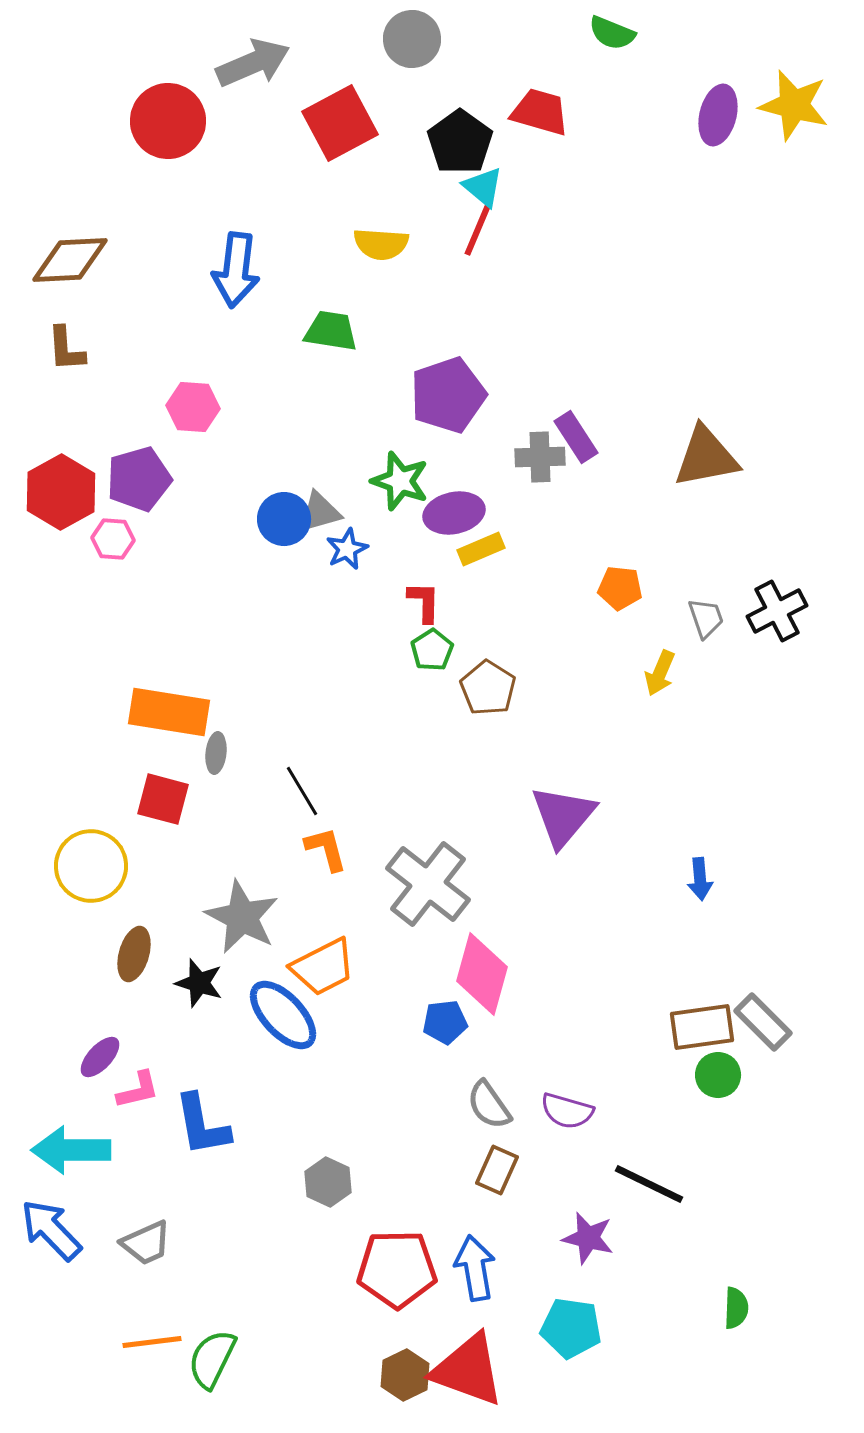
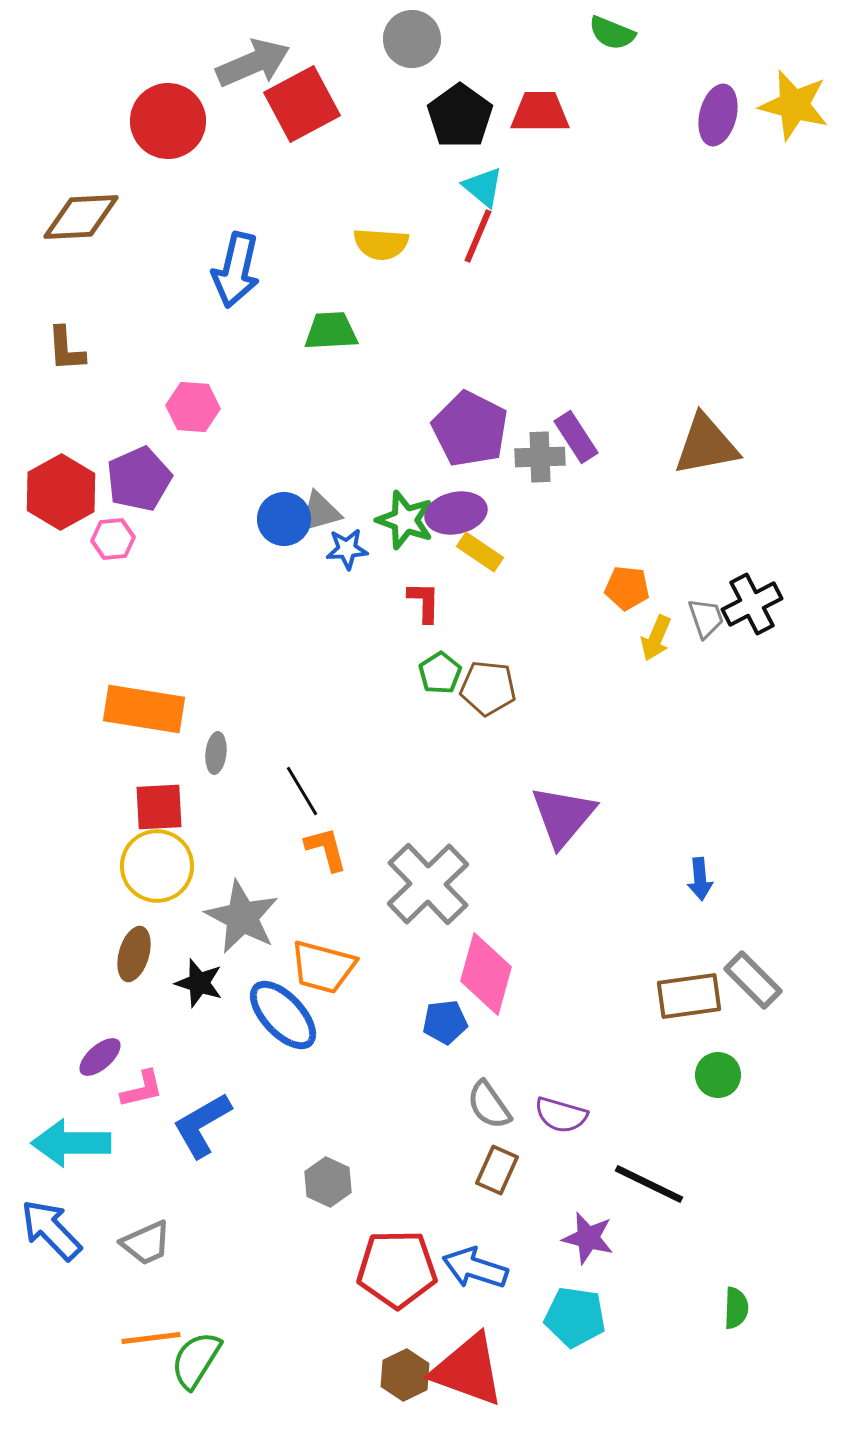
red trapezoid at (540, 112): rotated 16 degrees counterclockwise
red square at (340, 123): moved 38 px left, 19 px up
black pentagon at (460, 142): moved 26 px up
red line at (478, 229): moved 7 px down
brown diamond at (70, 260): moved 11 px right, 43 px up
blue arrow at (236, 270): rotated 6 degrees clockwise
green trapezoid at (331, 331): rotated 12 degrees counterclockwise
purple pentagon at (448, 395): moved 22 px right, 34 px down; rotated 26 degrees counterclockwise
brown triangle at (706, 457): moved 12 px up
purple pentagon at (139, 479): rotated 8 degrees counterclockwise
green star at (400, 481): moved 5 px right, 39 px down
purple ellipse at (454, 513): moved 2 px right
pink hexagon at (113, 539): rotated 9 degrees counterclockwise
blue star at (347, 549): rotated 21 degrees clockwise
yellow rectangle at (481, 549): moved 1 px left, 3 px down; rotated 57 degrees clockwise
orange pentagon at (620, 588): moved 7 px right
black cross at (777, 611): moved 25 px left, 7 px up
green pentagon at (432, 650): moved 8 px right, 23 px down
yellow arrow at (660, 673): moved 4 px left, 35 px up
brown pentagon at (488, 688): rotated 26 degrees counterclockwise
orange rectangle at (169, 712): moved 25 px left, 3 px up
red square at (163, 799): moved 4 px left, 8 px down; rotated 18 degrees counterclockwise
yellow circle at (91, 866): moved 66 px right
gray cross at (428, 884): rotated 8 degrees clockwise
orange trapezoid at (323, 967): rotated 42 degrees clockwise
pink diamond at (482, 974): moved 4 px right
gray rectangle at (763, 1022): moved 10 px left, 42 px up
brown rectangle at (702, 1027): moved 13 px left, 31 px up
purple ellipse at (100, 1057): rotated 6 degrees clockwise
pink L-shape at (138, 1090): moved 4 px right, 1 px up
purple semicircle at (567, 1111): moved 6 px left, 4 px down
blue L-shape at (202, 1125): rotated 70 degrees clockwise
cyan arrow at (71, 1150): moved 7 px up
blue arrow at (475, 1268): rotated 62 degrees counterclockwise
cyan pentagon at (571, 1328): moved 4 px right, 11 px up
orange line at (152, 1342): moved 1 px left, 4 px up
green semicircle at (212, 1359): moved 16 px left, 1 px down; rotated 6 degrees clockwise
